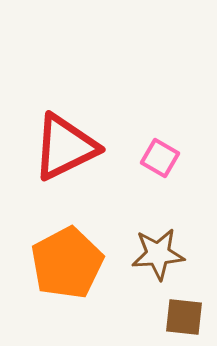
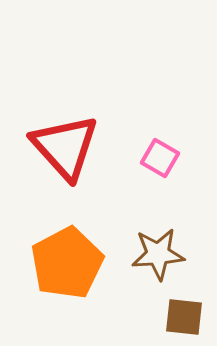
red triangle: rotated 46 degrees counterclockwise
